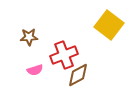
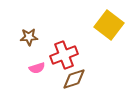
pink semicircle: moved 2 px right, 2 px up
brown diamond: moved 4 px left, 4 px down; rotated 10 degrees clockwise
